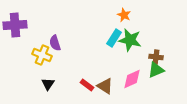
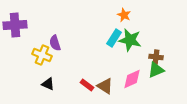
black triangle: rotated 40 degrees counterclockwise
